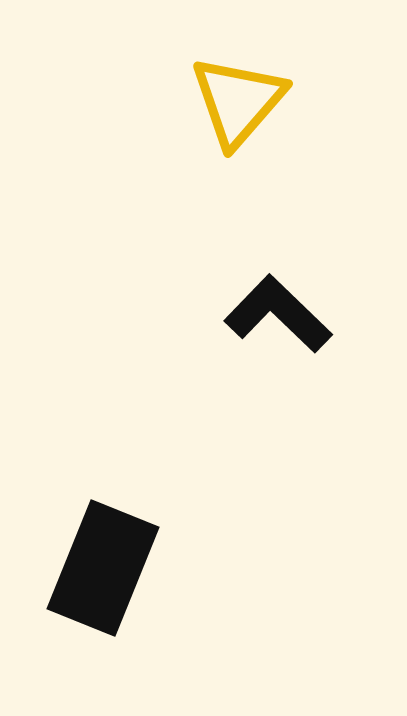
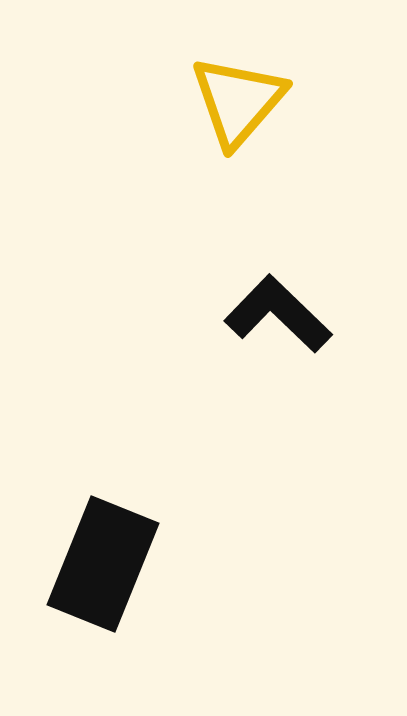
black rectangle: moved 4 px up
